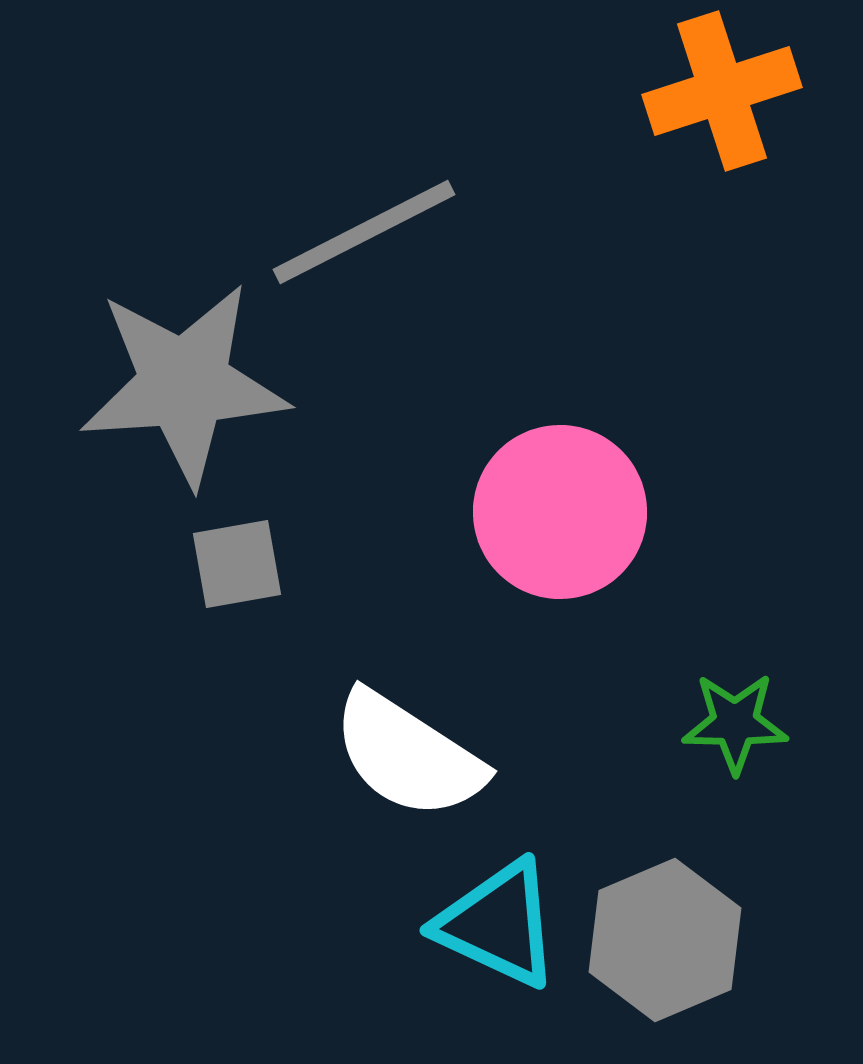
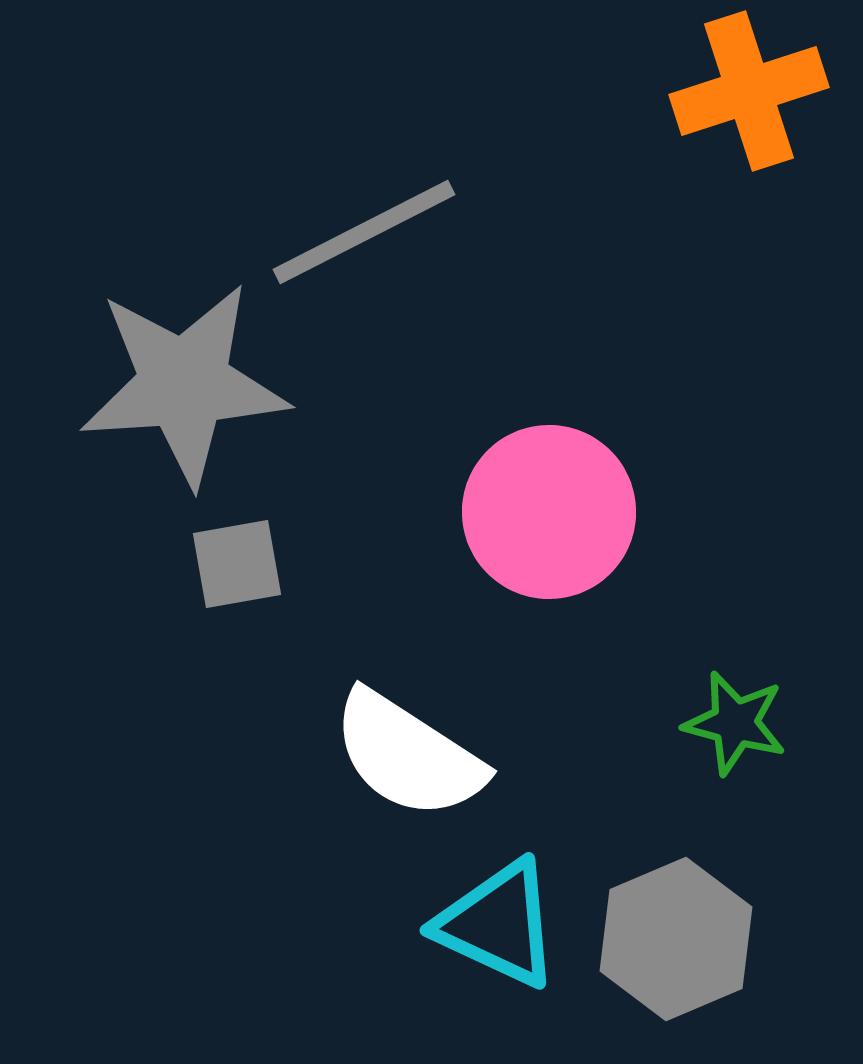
orange cross: moved 27 px right
pink circle: moved 11 px left
green star: rotated 14 degrees clockwise
gray hexagon: moved 11 px right, 1 px up
